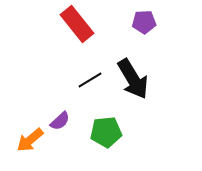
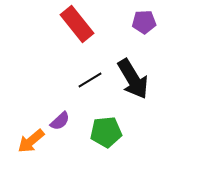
orange arrow: moved 1 px right, 1 px down
